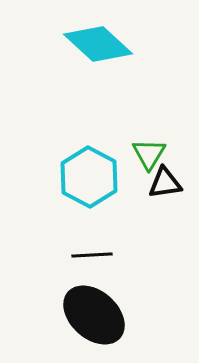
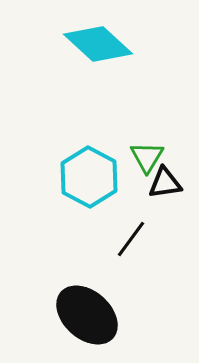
green triangle: moved 2 px left, 3 px down
black line: moved 39 px right, 16 px up; rotated 51 degrees counterclockwise
black ellipse: moved 7 px left
